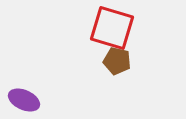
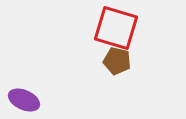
red square: moved 4 px right
